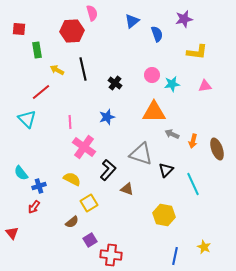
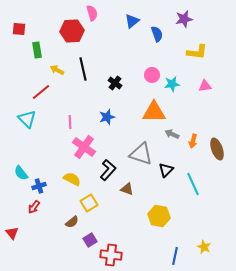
yellow hexagon: moved 5 px left, 1 px down
